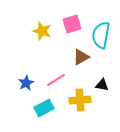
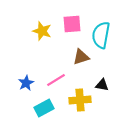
pink square: rotated 12 degrees clockwise
brown triangle: rotated 12 degrees clockwise
